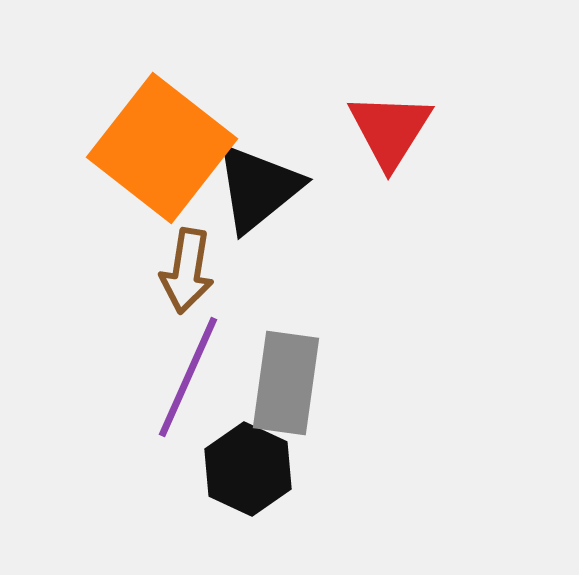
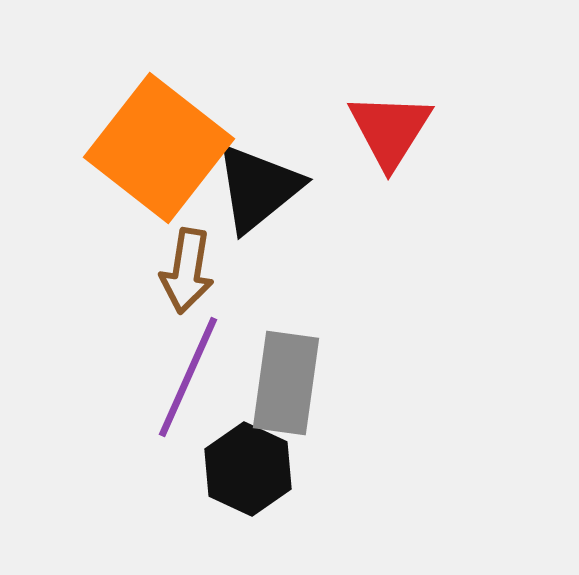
orange square: moved 3 px left
